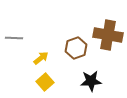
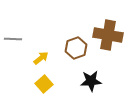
gray line: moved 1 px left, 1 px down
yellow square: moved 1 px left, 2 px down
